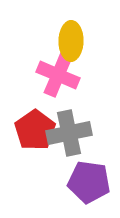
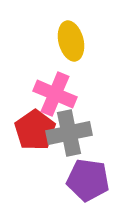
yellow ellipse: rotated 15 degrees counterclockwise
pink cross: moved 3 px left, 19 px down
purple pentagon: moved 1 px left, 2 px up
